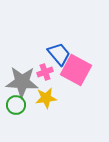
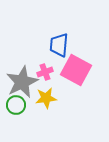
blue trapezoid: moved 9 px up; rotated 135 degrees counterclockwise
gray star: rotated 28 degrees counterclockwise
